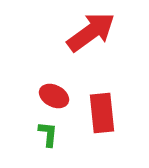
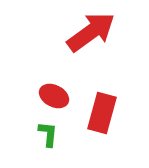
red rectangle: rotated 21 degrees clockwise
